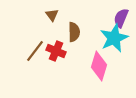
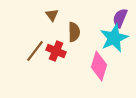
purple semicircle: moved 1 px left
